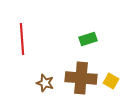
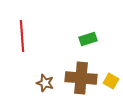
red line: moved 3 px up
